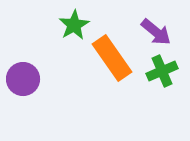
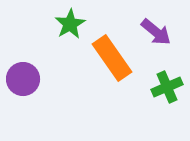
green star: moved 4 px left, 1 px up
green cross: moved 5 px right, 16 px down
